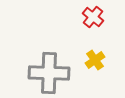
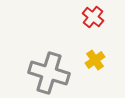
gray cross: rotated 15 degrees clockwise
